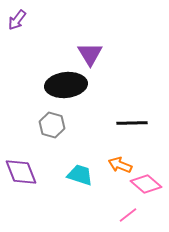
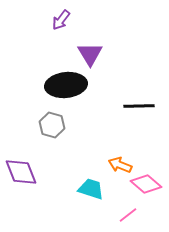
purple arrow: moved 44 px right
black line: moved 7 px right, 17 px up
cyan trapezoid: moved 11 px right, 14 px down
